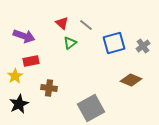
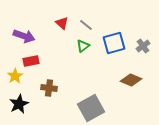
green triangle: moved 13 px right, 3 px down
